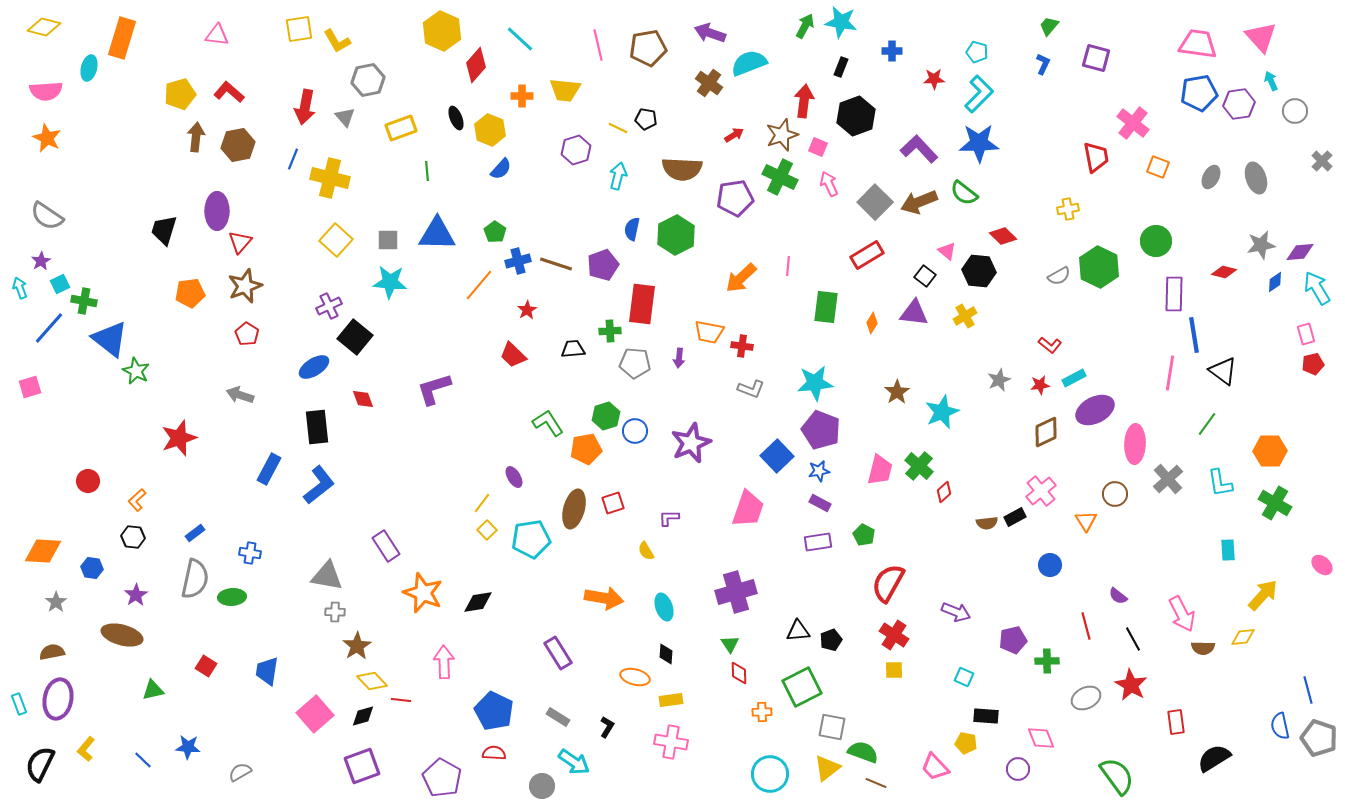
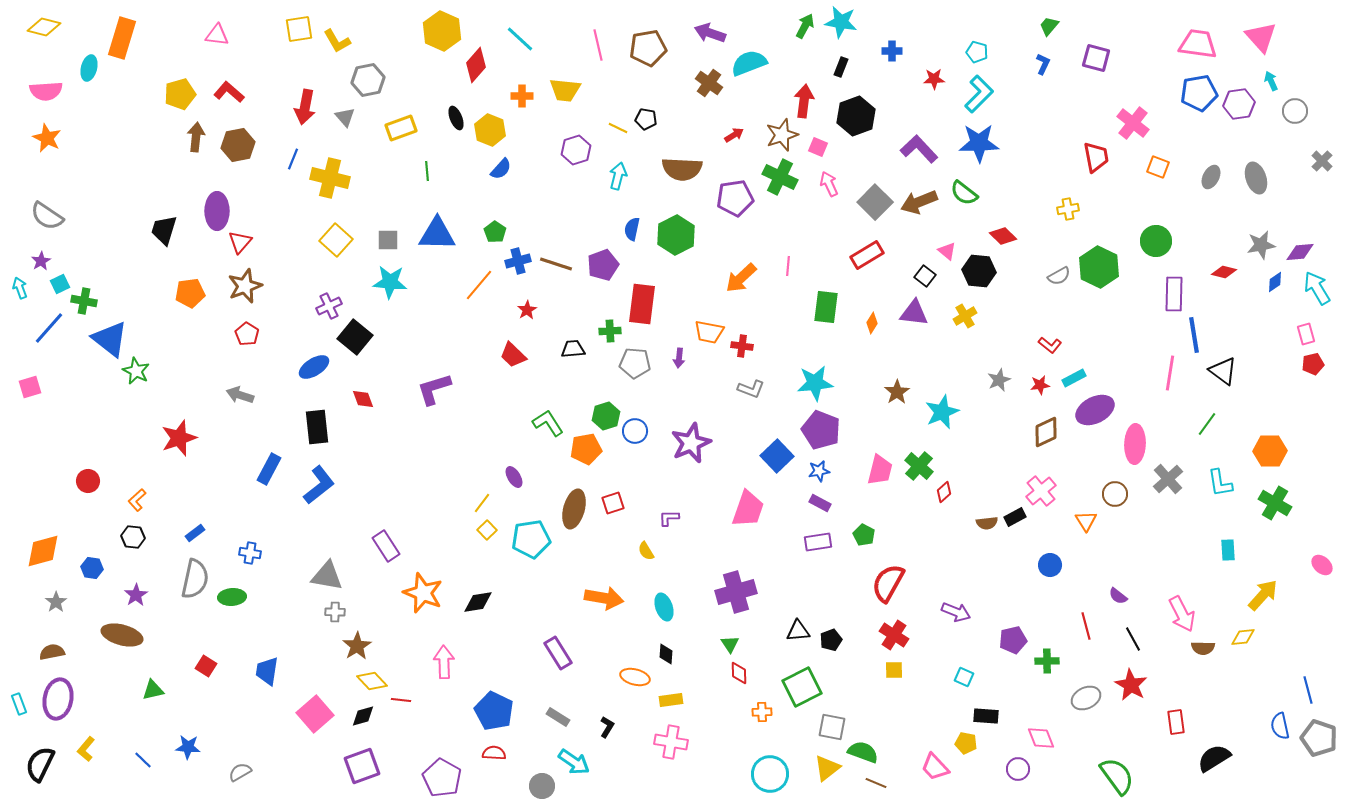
orange diamond at (43, 551): rotated 18 degrees counterclockwise
